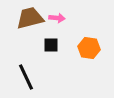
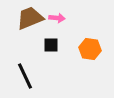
brown trapezoid: rotated 8 degrees counterclockwise
orange hexagon: moved 1 px right, 1 px down
black line: moved 1 px left, 1 px up
